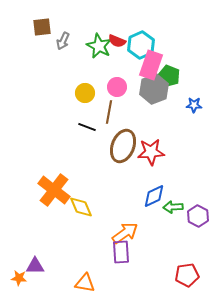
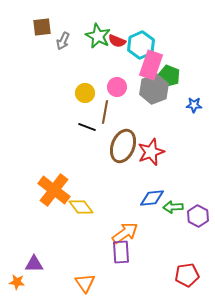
green star: moved 1 px left, 10 px up
brown line: moved 4 px left
red star: rotated 16 degrees counterclockwise
blue diamond: moved 2 px left, 2 px down; rotated 20 degrees clockwise
yellow diamond: rotated 15 degrees counterclockwise
purple triangle: moved 1 px left, 2 px up
orange star: moved 2 px left, 4 px down
orange triangle: rotated 45 degrees clockwise
